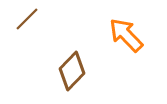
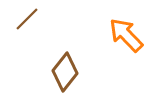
brown diamond: moved 7 px left, 1 px down; rotated 6 degrees counterclockwise
